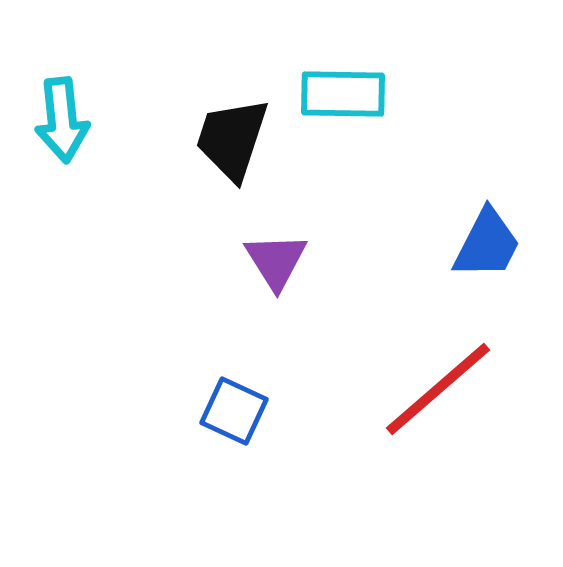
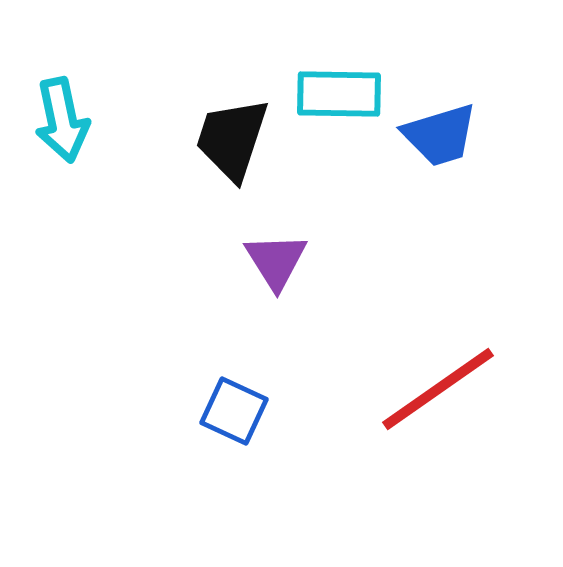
cyan rectangle: moved 4 px left
cyan arrow: rotated 6 degrees counterclockwise
blue trapezoid: moved 47 px left, 109 px up; rotated 46 degrees clockwise
red line: rotated 6 degrees clockwise
